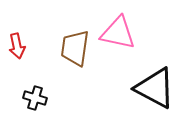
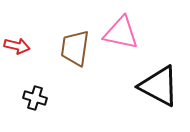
pink triangle: moved 3 px right
red arrow: rotated 65 degrees counterclockwise
black triangle: moved 4 px right, 2 px up
